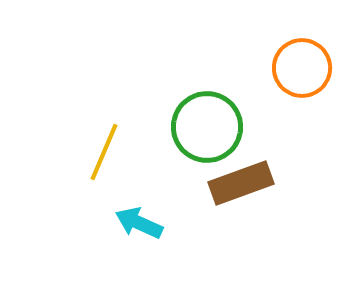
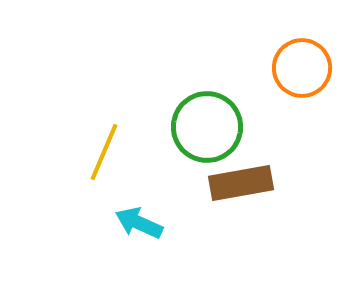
brown rectangle: rotated 10 degrees clockwise
